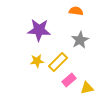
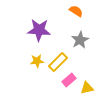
orange semicircle: rotated 24 degrees clockwise
